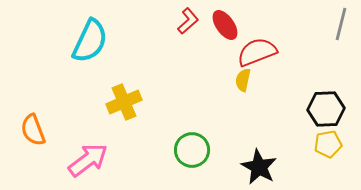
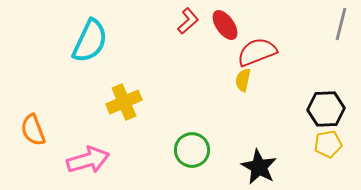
pink arrow: rotated 21 degrees clockwise
